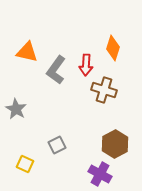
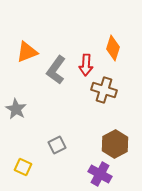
orange triangle: rotated 35 degrees counterclockwise
yellow square: moved 2 px left, 3 px down
